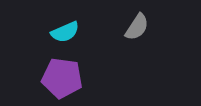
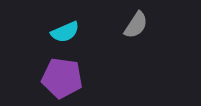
gray semicircle: moved 1 px left, 2 px up
